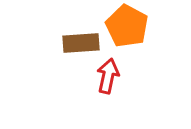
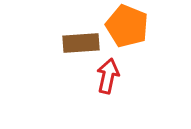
orange pentagon: rotated 6 degrees counterclockwise
